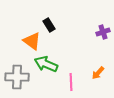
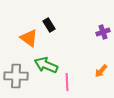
orange triangle: moved 3 px left, 3 px up
green arrow: moved 1 px down
orange arrow: moved 3 px right, 2 px up
gray cross: moved 1 px left, 1 px up
pink line: moved 4 px left
